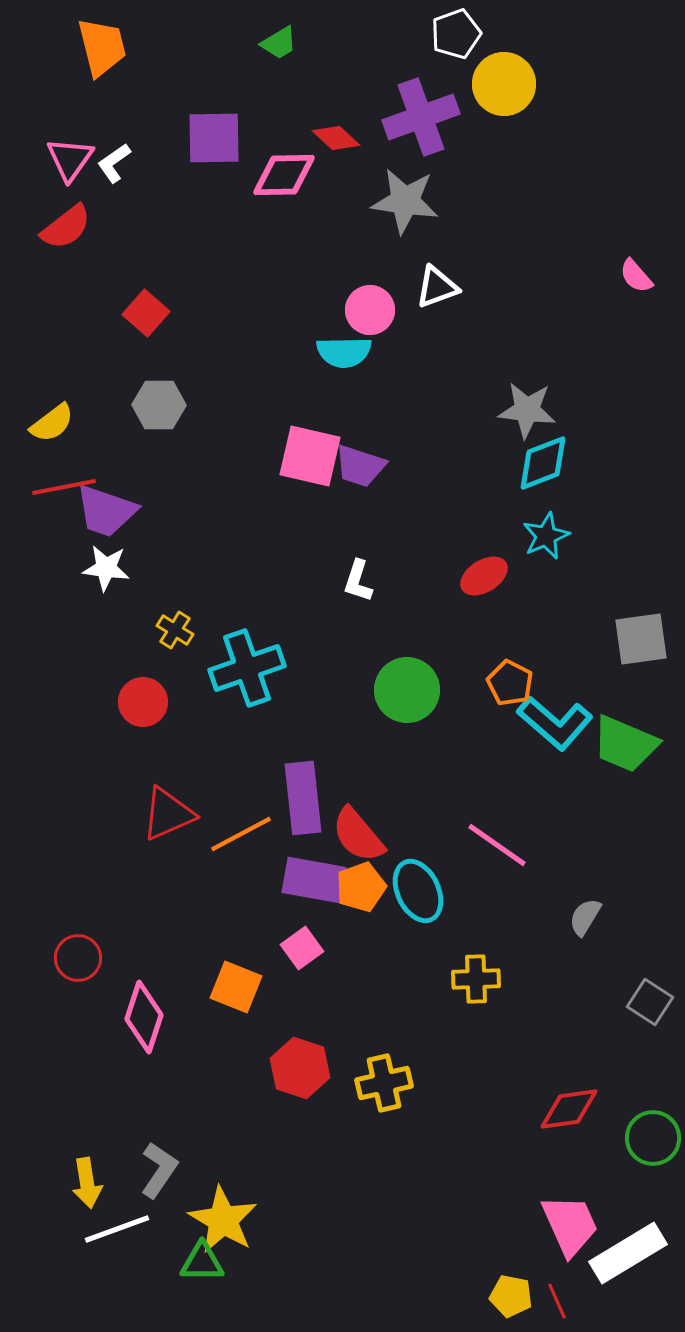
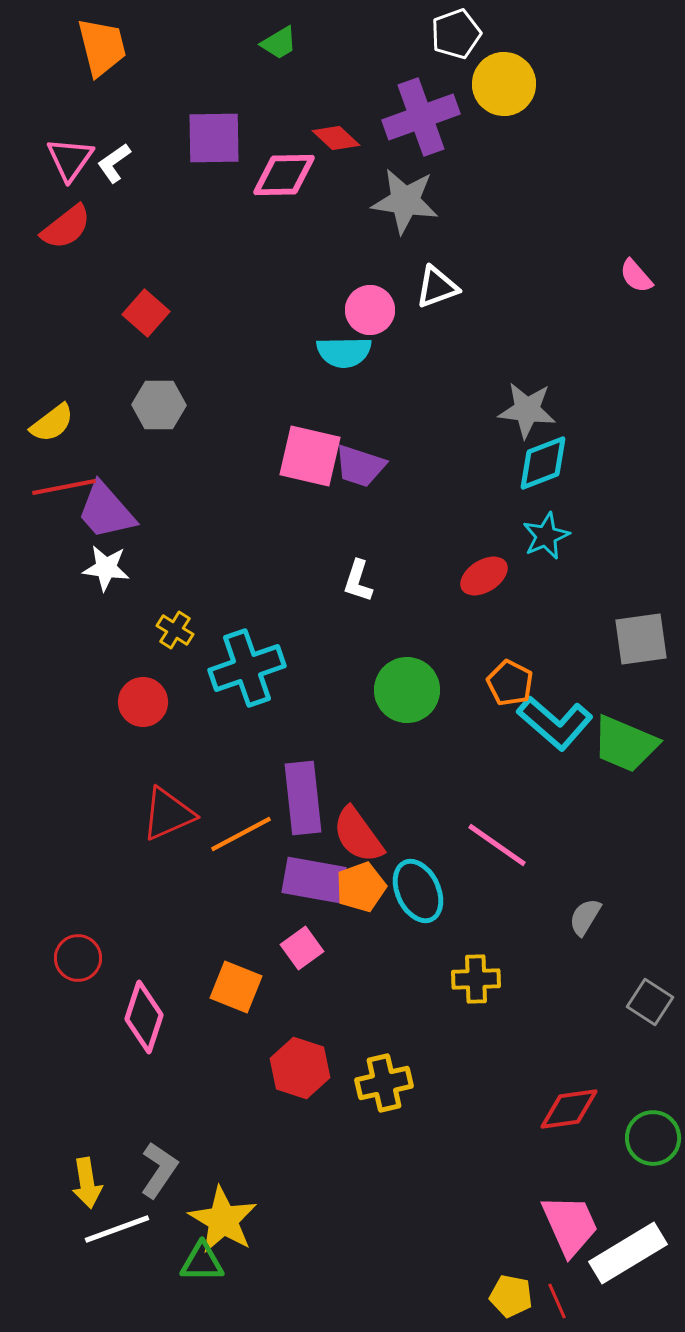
purple trapezoid at (106, 511): rotated 30 degrees clockwise
red semicircle at (358, 835): rotated 4 degrees clockwise
